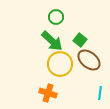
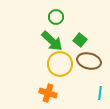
brown ellipse: moved 1 px down; rotated 25 degrees counterclockwise
